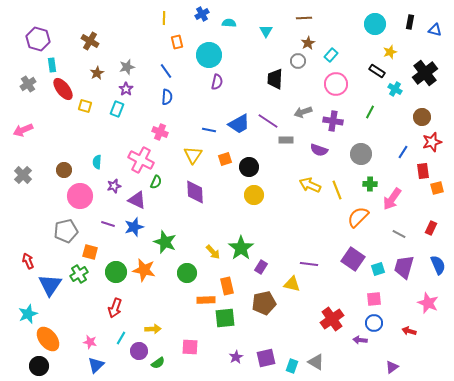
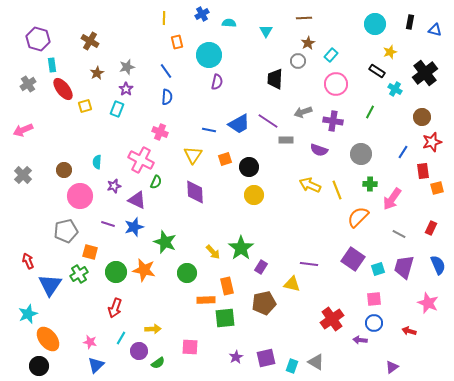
yellow square at (85, 106): rotated 32 degrees counterclockwise
